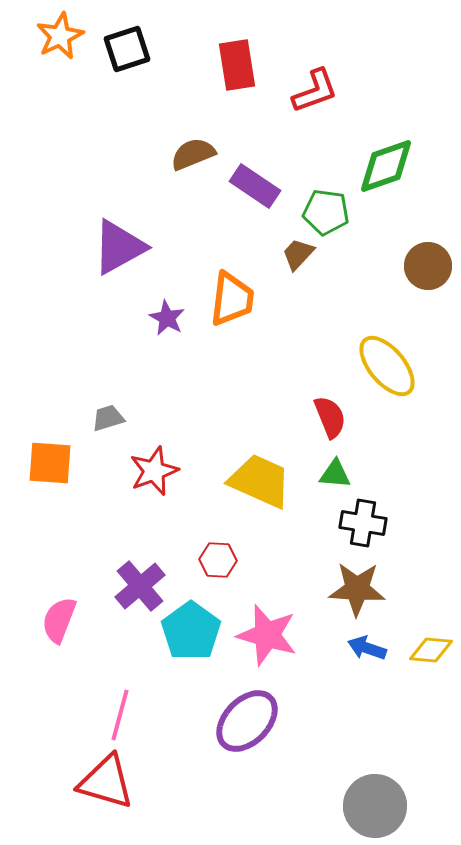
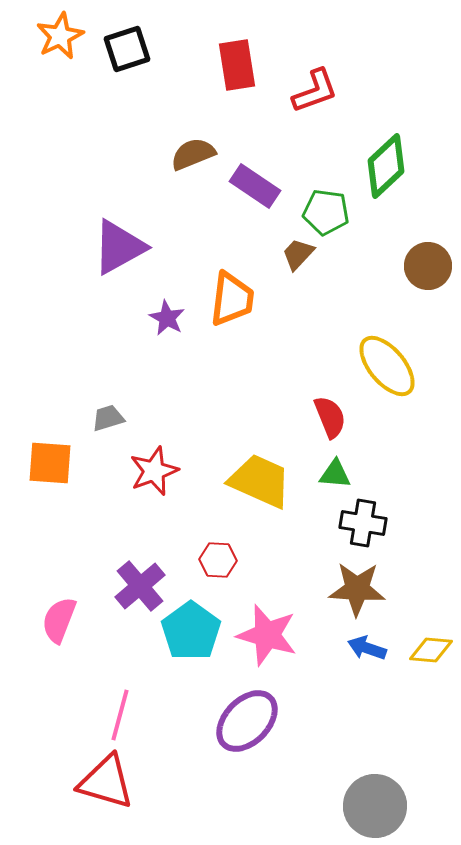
green diamond: rotated 24 degrees counterclockwise
